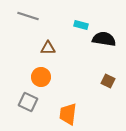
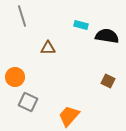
gray line: moved 6 px left; rotated 55 degrees clockwise
black semicircle: moved 3 px right, 3 px up
orange circle: moved 26 px left
orange trapezoid: moved 1 px right, 2 px down; rotated 35 degrees clockwise
